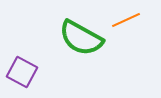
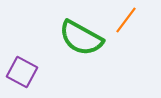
orange line: rotated 28 degrees counterclockwise
